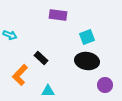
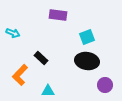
cyan arrow: moved 3 px right, 2 px up
